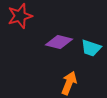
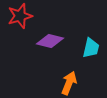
purple diamond: moved 9 px left, 1 px up
cyan trapezoid: rotated 95 degrees counterclockwise
